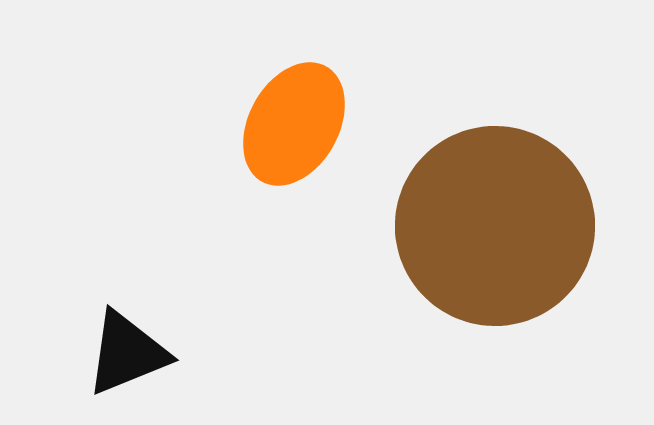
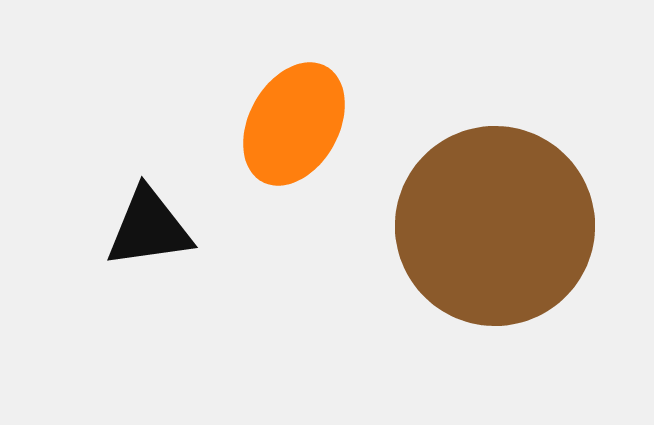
black triangle: moved 22 px right, 125 px up; rotated 14 degrees clockwise
